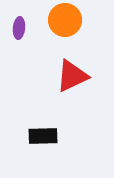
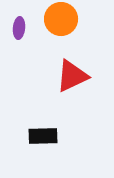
orange circle: moved 4 px left, 1 px up
